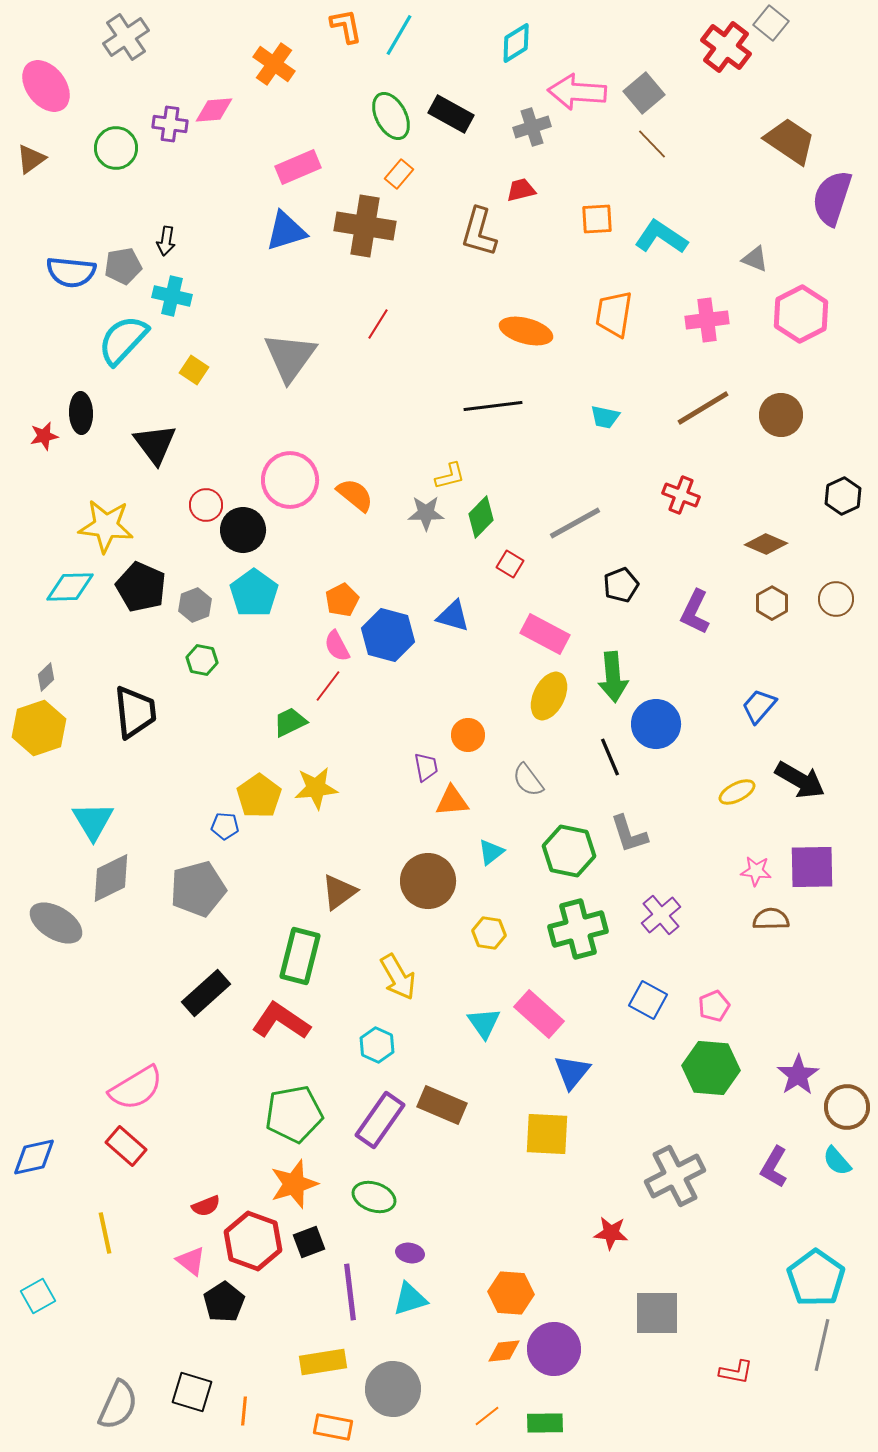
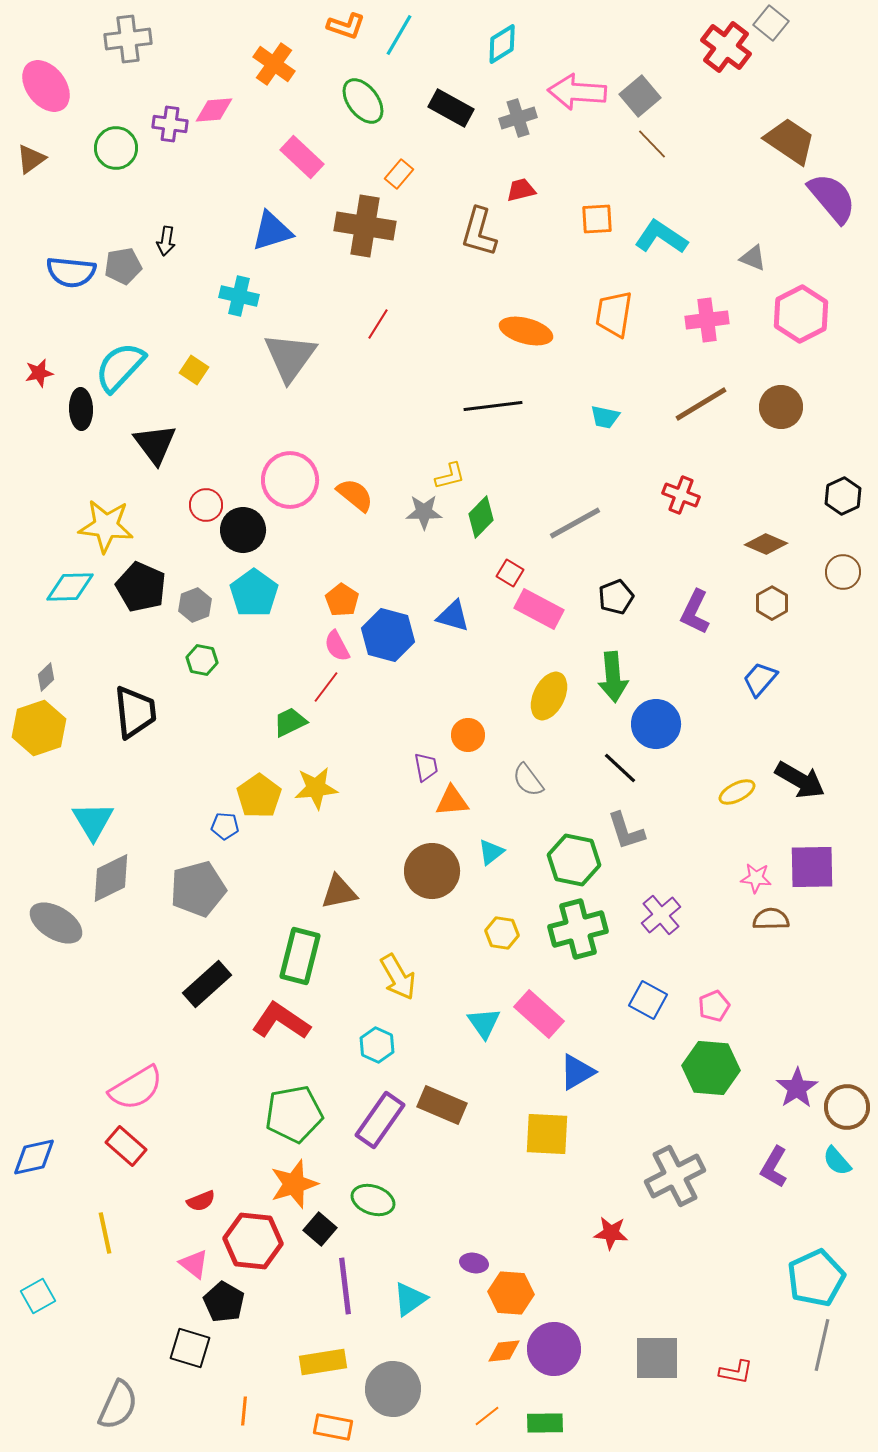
orange L-shape at (346, 26): rotated 120 degrees clockwise
gray cross at (126, 37): moved 2 px right, 2 px down; rotated 27 degrees clockwise
cyan diamond at (516, 43): moved 14 px left, 1 px down
gray square at (644, 93): moved 4 px left, 3 px down
black rectangle at (451, 114): moved 6 px up
green ellipse at (391, 116): moved 28 px left, 15 px up; rotated 9 degrees counterclockwise
gray cross at (532, 127): moved 14 px left, 9 px up
pink rectangle at (298, 167): moved 4 px right, 10 px up; rotated 66 degrees clockwise
purple semicircle at (832, 198): rotated 122 degrees clockwise
blue triangle at (286, 231): moved 14 px left
gray triangle at (755, 259): moved 2 px left, 1 px up
cyan cross at (172, 296): moved 67 px right
cyan semicircle at (123, 340): moved 3 px left, 27 px down
brown line at (703, 408): moved 2 px left, 4 px up
black ellipse at (81, 413): moved 4 px up
brown circle at (781, 415): moved 8 px up
red star at (44, 436): moved 5 px left, 63 px up
gray star at (426, 513): moved 2 px left, 1 px up
red square at (510, 564): moved 9 px down
black pentagon at (621, 585): moved 5 px left, 12 px down
brown circle at (836, 599): moved 7 px right, 27 px up
orange pentagon at (342, 600): rotated 12 degrees counterclockwise
pink rectangle at (545, 634): moved 6 px left, 25 px up
red line at (328, 686): moved 2 px left, 1 px down
blue trapezoid at (759, 706): moved 1 px right, 27 px up
black line at (610, 757): moved 10 px right, 11 px down; rotated 24 degrees counterclockwise
gray L-shape at (629, 834): moved 3 px left, 3 px up
green hexagon at (569, 851): moved 5 px right, 9 px down
pink star at (756, 871): moved 7 px down
brown circle at (428, 881): moved 4 px right, 10 px up
brown triangle at (339, 892): rotated 24 degrees clockwise
yellow hexagon at (489, 933): moved 13 px right
black rectangle at (206, 993): moved 1 px right, 9 px up
blue triangle at (572, 1072): moved 5 px right; rotated 21 degrees clockwise
purple star at (798, 1075): moved 1 px left, 13 px down
green ellipse at (374, 1197): moved 1 px left, 3 px down
red semicircle at (206, 1206): moved 5 px left, 5 px up
red hexagon at (253, 1241): rotated 14 degrees counterclockwise
black square at (309, 1242): moved 11 px right, 13 px up; rotated 28 degrees counterclockwise
purple ellipse at (410, 1253): moved 64 px right, 10 px down
pink triangle at (191, 1261): moved 3 px right, 3 px down
cyan pentagon at (816, 1278): rotated 12 degrees clockwise
purple line at (350, 1292): moved 5 px left, 6 px up
cyan triangle at (410, 1299): rotated 18 degrees counterclockwise
black pentagon at (224, 1302): rotated 9 degrees counterclockwise
gray square at (657, 1313): moved 45 px down
black square at (192, 1392): moved 2 px left, 44 px up
